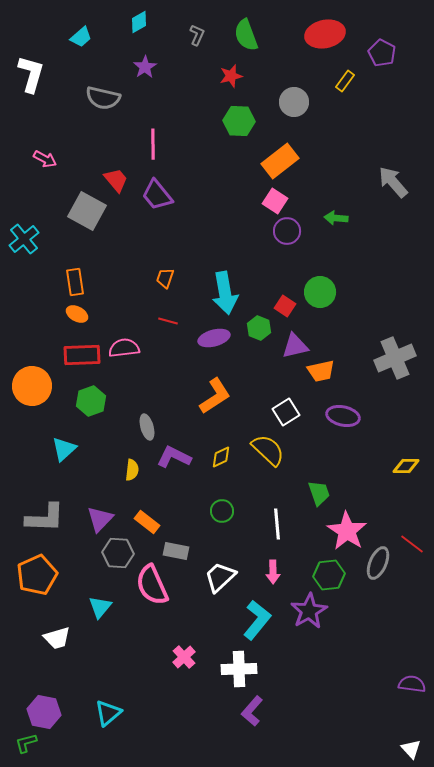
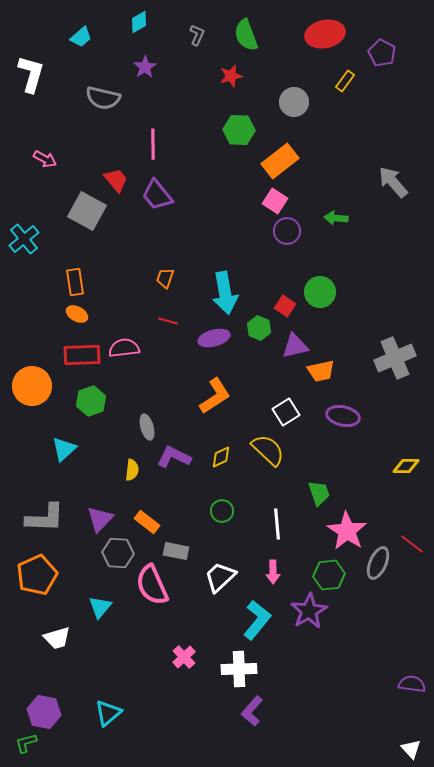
green hexagon at (239, 121): moved 9 px down
